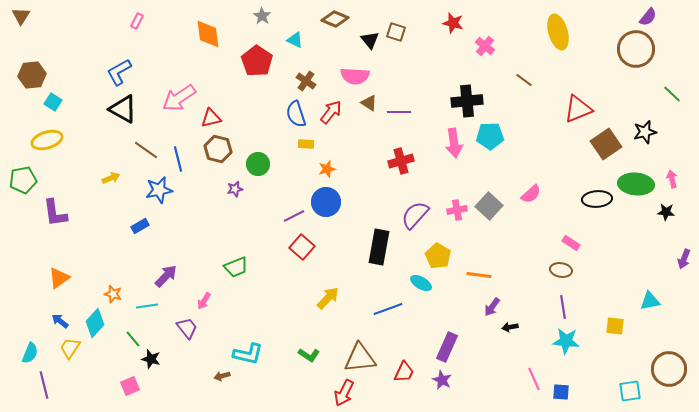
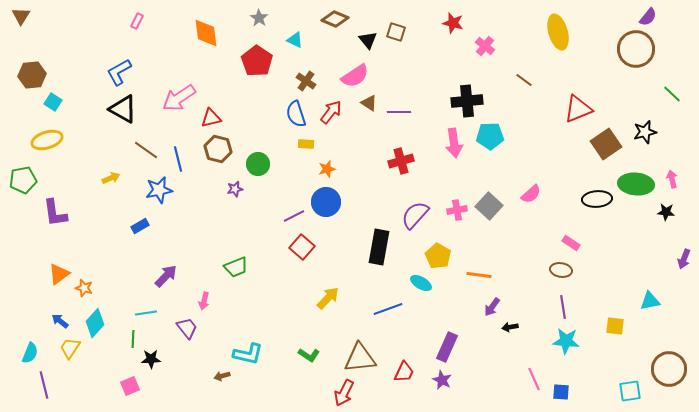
gray star at (262, 16): moved 3 px left, 2 px down
orange diamond at (208, 34): moved 2 px left, 1 px up
black triangle at (370, 40): moved 2 px left
pink semicircle at (355, 76): rotated 36 degrees counterclockwise
orange triangle at (59, 278): moved 4 px up
orange star at (113, 294): moved 29 px left, 6 px up
pink arrow at (204, 301): rotated 18 degrees counterclockwise
cyan line at (147, 306): moved 1 px left, 7 px down
green line at (133, 339): rotated 42 degrees clockwise
black star at (151, 359): rotated 18 degrees counterclockwise
